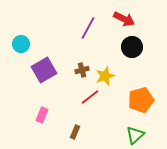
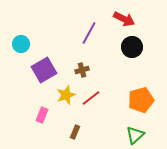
purple line: moved 1 px right, 5 px down
yellow star: moved 39 px left, 19 px down
red line: moved 1 px right, 1 px down
